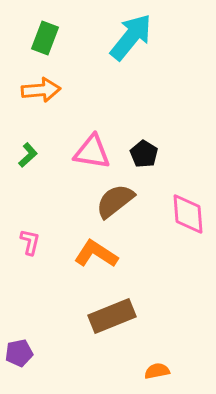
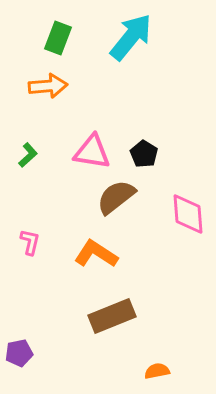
green rectangle: moved 13 px right
orange arrow: moved 7 px right, 4 px up
brown semicircle: moved 1 px right, 4 px up
